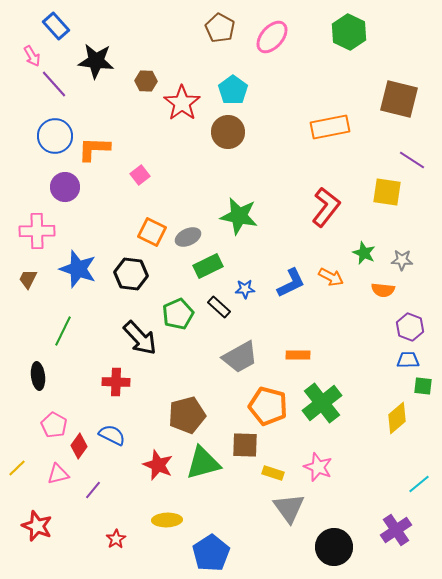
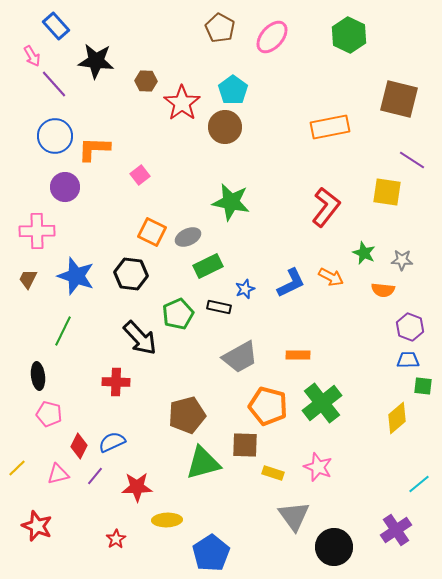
green hexagon at (349, 32): moved 3 px down
brown circle at (228, 132): moved 3 px left, 5 px up
green star at (239, 216): moved 8 px left, 14 px up
blue star at (78, 269): moved 2 px left, 7 px down
blue star at (245, 289): rotated 18 degrees counterclockwise
black rectangle at (219, 307): rotated 30 degrees counterclockwise
pink pentagon at (54, 425): moved 5 px left, 11 px up; rotated 15 degrees counterclockwise
blue semicircle at (112, 435): moved 7 px down; rotated 52 degrees counterclockwise
red diamond at (79, 446): rotated 10 degrees counterclockwise
red star at (158, 465): moved 21 px left, 22 px down; rotated 24 degrees counterclockwise
purple line at (93, 490): moved 2 px right, 14 px up
gray triangle at (289, 508): moved 5 px right, 8 px down
